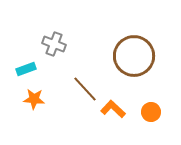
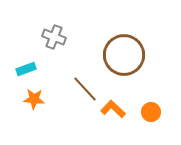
gray cross: moved 7 px up
brown circle: moved 10 px left, 1 px up
